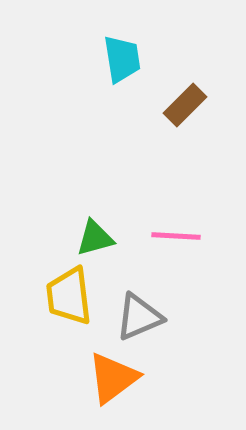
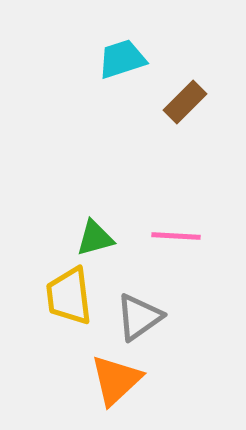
cyan trapezoid: rotated 99 degrees counterclockwise
brown rectangle: moved 3 px up
gray triangle: rotated 12 degrees counterclockwise
orange triangle: moved 3 px right, 2 px down; rotated 6 degrees counterclockwise
